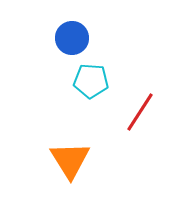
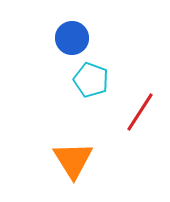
cyan pentagon: moved 1 px up; rotated 16 degrees clockwise
orange triangle: moved 3 px right
